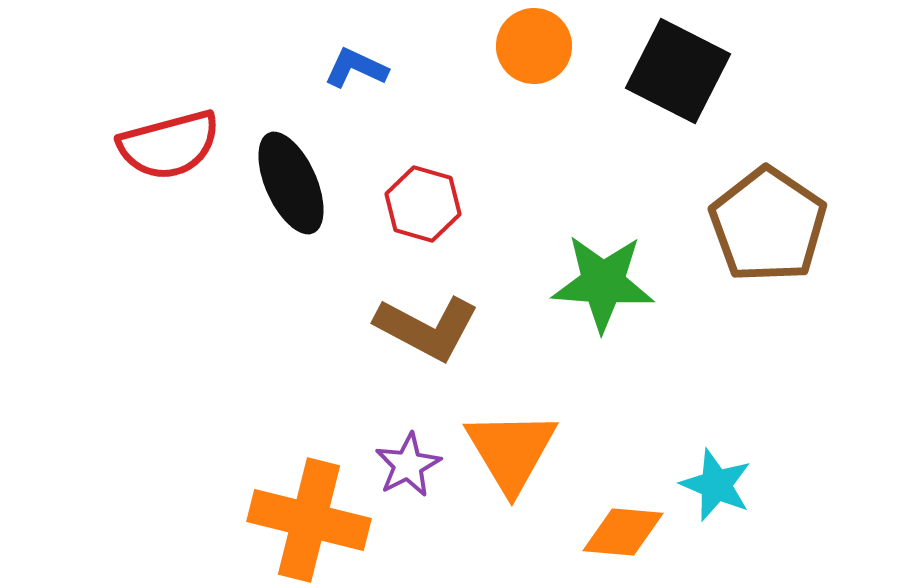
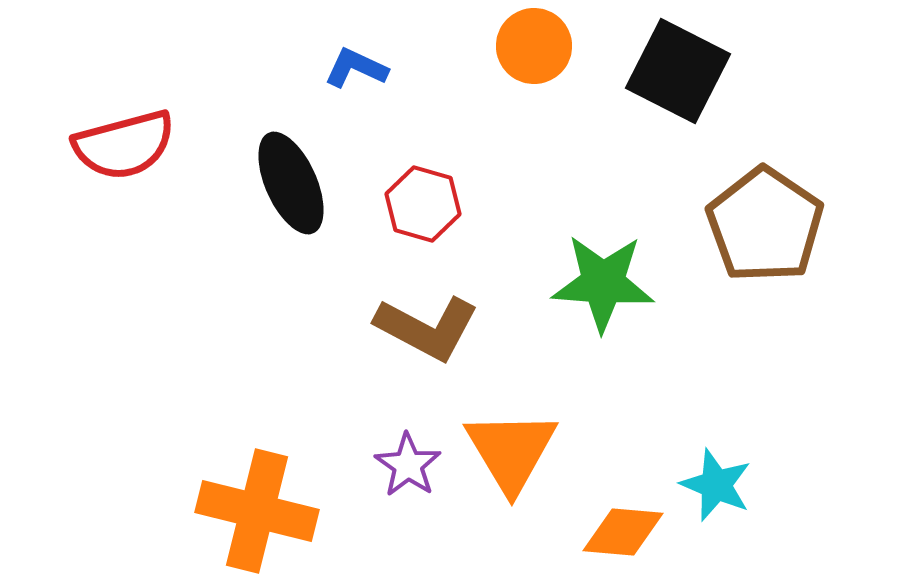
red semicircle: moved 45 px left
brown pentagon: moved 3 px left
purple star: rotated 10 degrees counterclockwise
orange cross: moved 52 px left, 9 px up
